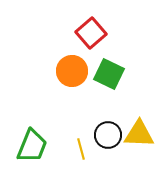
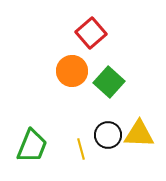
green square: moved 8 px down; rotated 16 degrees clockwise
